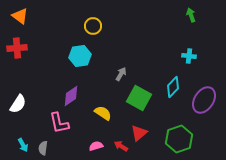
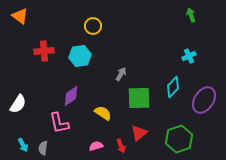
red cross: moved 27 px right, 3 px down
cyan cross: rotated 32 degrees counterclockwise
green square: rotated 30 degrees counterclockwise
red arrow: rotated 144 degrees counterclockwise
